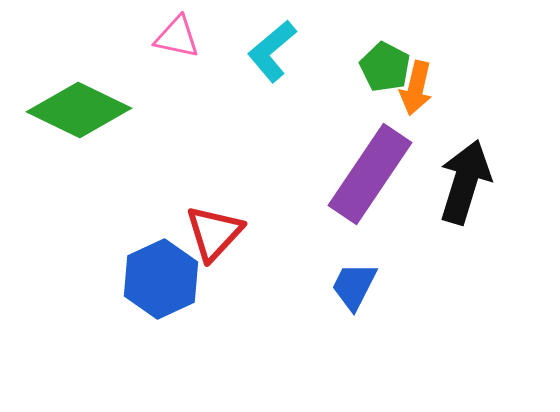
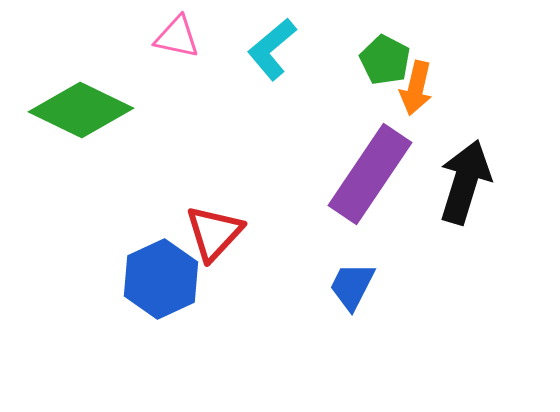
cyan L-shape: moved 2 px up
green pentagon: moved 7 px up
green diamond: moved 2 px right
blue trapezoid: moved 2 px left
